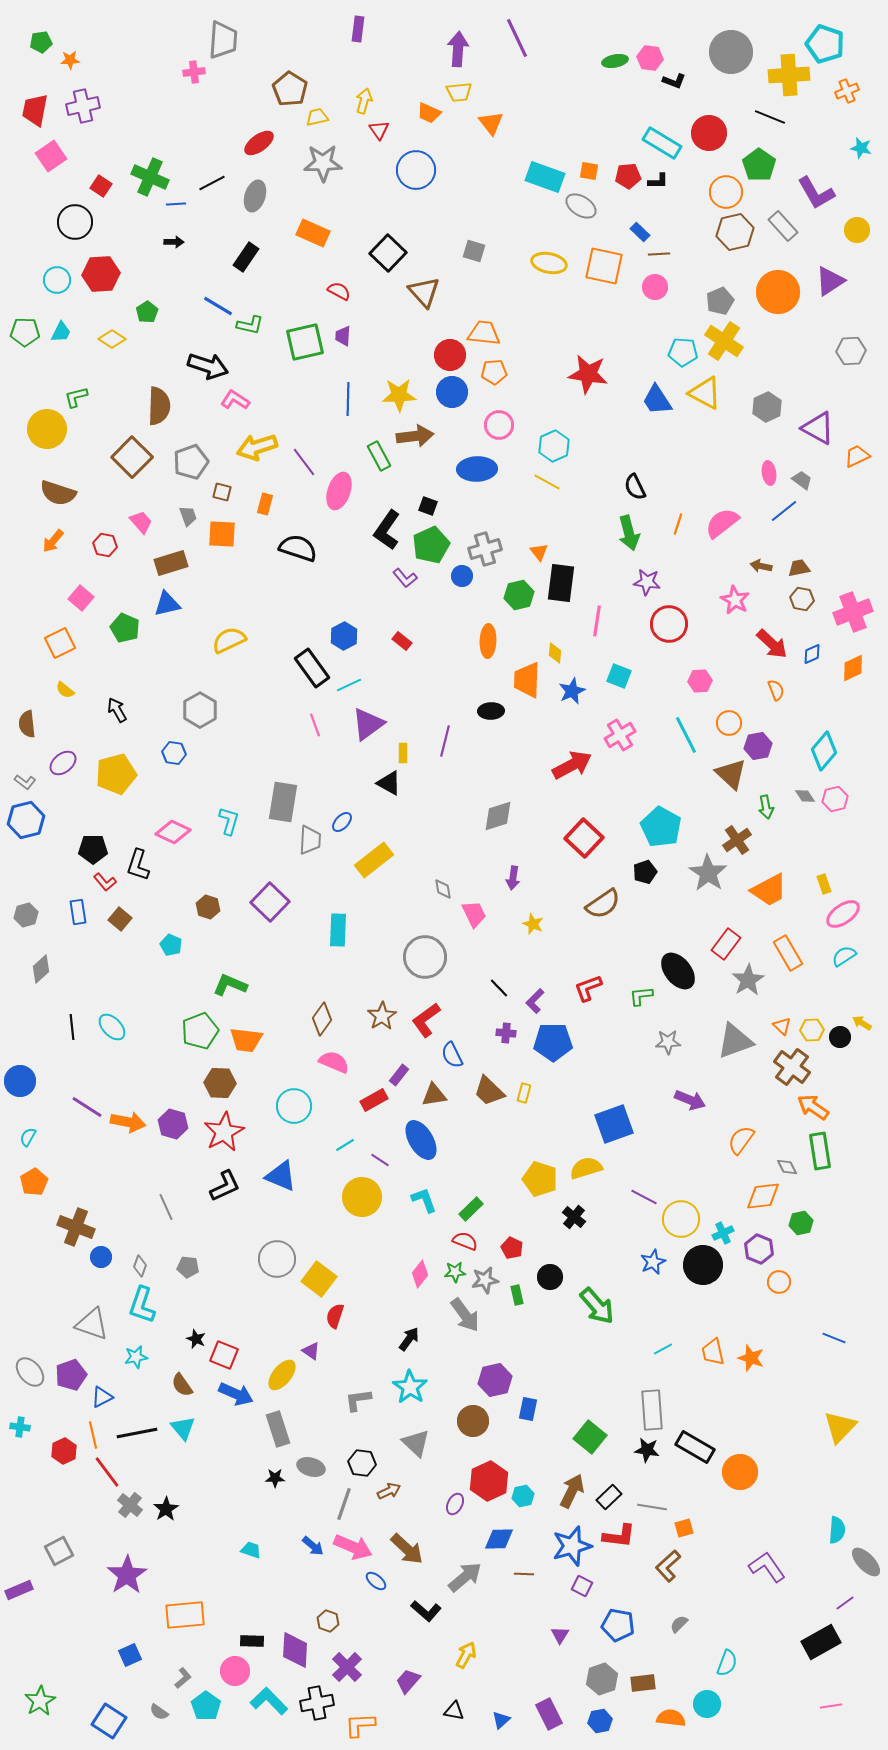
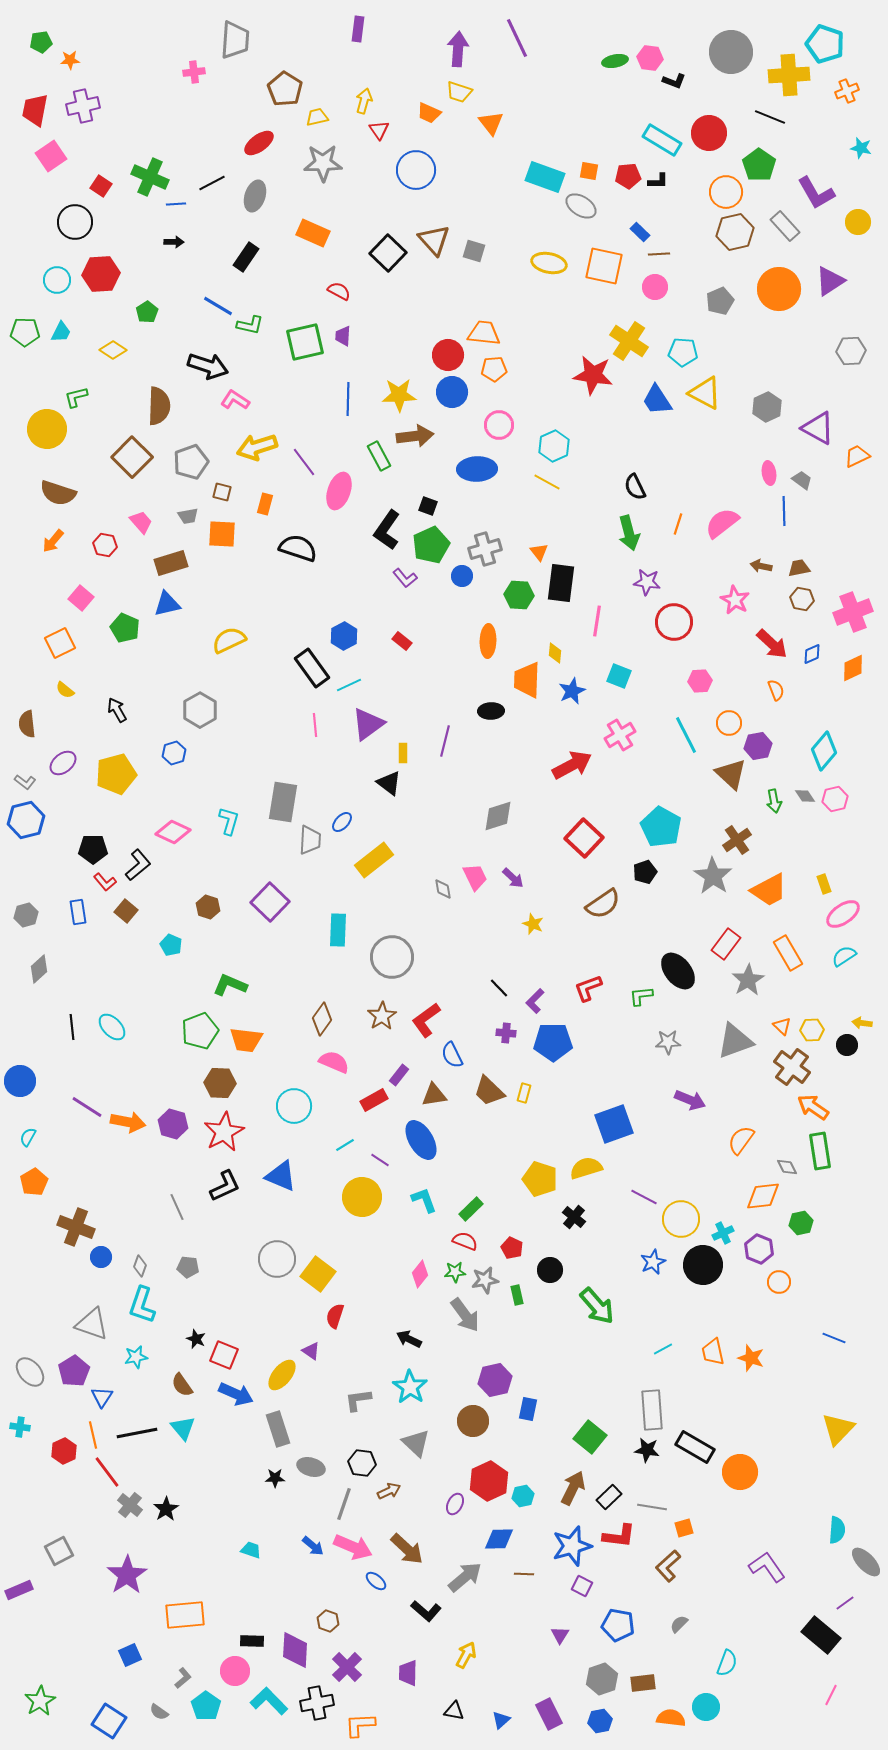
gray trapezoid at (223, 40): moved 12 px right
brown pentagon at (290, 89): moved 5 px left
yellow trapezoid at (459, 92): rotated 24 degrees clockwise
cyan rectangle at (662, 143): moved 3 px up
gray rectangle at (783, 226): moved 2 px right
yellow circle at (857, 230): moved 1 px right, 8 px up
brown triangle at (424, 292): moved 10 px right, 52 px up
orange circle at (778, 292): moved 1 px right, 3 px up
yellow diamond at (112, 339): moved 1 px right, 11 px down
yellow cross at (724, 341): moved 95 px left
red circle at (450, 355): moved 2 px left
orange pentagon at (494, 372): moved 3 px up
red star at (588, 374): moved 5 px right, 1 px down
blue line at (784, 511): rotated 52 degrees counterclockwise
gray trapezoid at (188, 516): rotated 100 degrees clockwise
green hexagon at (519, 595): rotated 16 degrees clockwise
red circle at (669, 624): moved 5 px right, 2 px up
pink line at (315, 725): rotated 15 degrees clockwise
blue hexagon at (174, 753): rotated 25 degrees counterclockwise
black triangle at (389, 783): rotated 8 degrees clockwise
green arrow at (766, 807): moved 8 px right, 6 px up
black L-shape at (138, 865): rotated 148 degrees counterclockwise
gray star at (708, 873): moved 5 px right, 3 px down
purple arrow at (513, 878): rotated 55 degrees counterclockwise
pink trapezoid at (474, 914): moved 1 px right, 37 px up
brown square at (120, 919): moved 6 px right, 8 px up
gray circle at (425, 957): moved 33 px left
gray diamond at (41, 969): moved 2 px left
yellow arrow at (862, 1023): rotated 24 degrees counterclockwise
black circle at (840, 1037): moved 7 px right, 8 px down
gray line at (166, 1207): moved 11 px right
black circle at (550, 1277): moved 7 px up
yellow square at (319, 1279): moved 1 px left, 5 px up
black arrow at (409, 1339): rotated 100 degrees counterclockwise
purple pentagon at (71, 1375): moved 3 px right, 4 px up; rotated 12 degrees counterclockwise
blue triangle at (102, 1397): rotated 30 degrees counterclockwise
yellow triangle at (840, 1427): moved 2 px left, 2 px down
brown arrow at (572, 1491): moved 1 px right, 3 px up
black rectangle at (821, 1642): moved 7 px up; rotated 69 degrees clockwise
purple trapezoid at (408, 1681): moved 8 px up; rotated 40 degrees counterclockwise
cyan circle at (707, 1704): moved 1 px left, 3 px down
pink line at (831, 1706): moved 11 px up; rotated 55 degrees counterclockwise
